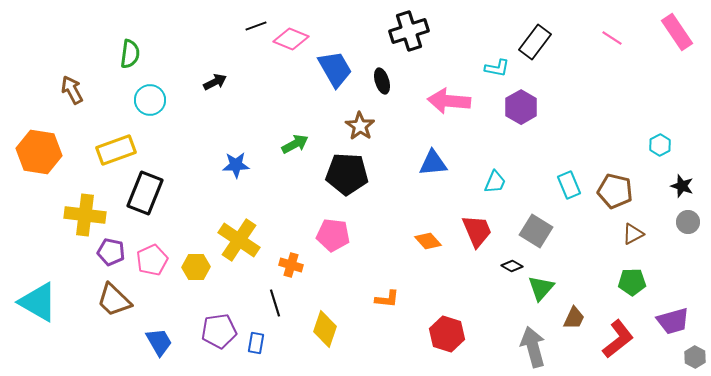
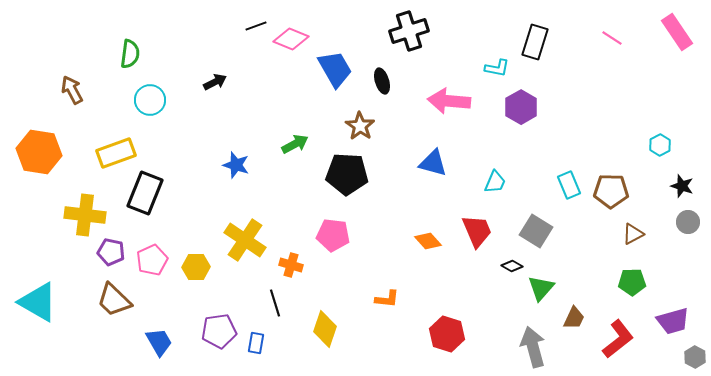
black rectangle at (535, 42): rotated 20 degrees counterclockwise
yellow rectangle at (116, 150): moved 3 px down
blue triangle at (433, 163): rotated 20 degrees clockwise
blue star at (236, 165): rotated 20 degrees clockwise
brown pentagon at (615, 191): moved 4 px left; rotated 12 degrees counterclockwise
yellow cross at (239, 240): moved 6 px right
